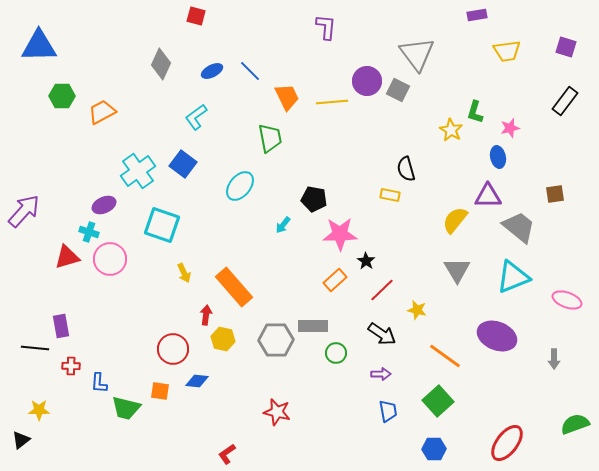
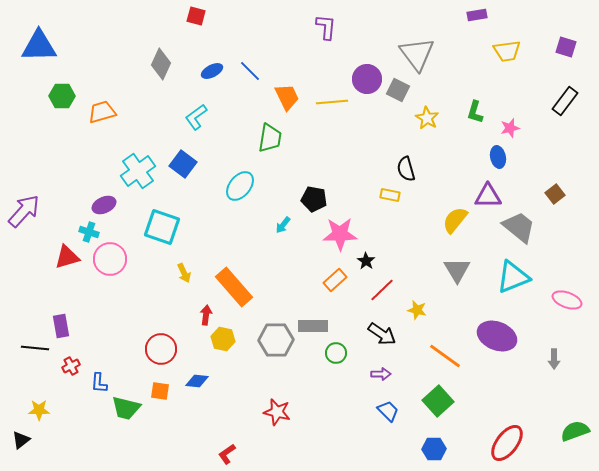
purple circle at (367, 81): moved 2 px up
orange trapezoid at (102, 112): rotated 12 degrees clockwise
yellow star at (451, 130): moved 24 px left, 12 px up
green trapezoid at (270, 138): rotated 20 degrees clockwise
brown square at (555, 194): rotated 30 degrees counterclockwise
cyan square at (162, 225): moved 2 px down
red circle at (173, 349): moved 12 px left
red cross at (71, 366): rotated 30 degrees counterclockwise
blue trapezoid at (388, 411): rotated 35 degrees counterclockwise
green semicircle at (575, 424): moved 7 px down
